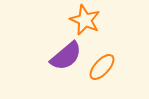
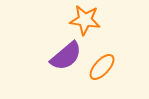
orange star: rotated 16 degrees counterclockwise
